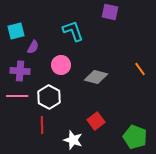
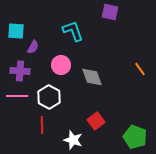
cyan square: rotated 18 degrees clockwise
gray diamond: moved 4 px left; rotated 55 degrees clockwise
